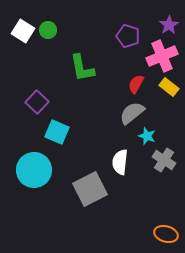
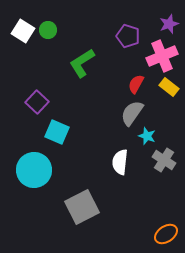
purple star: moved 1 px up; rotated 12 degrees clockwise
green L-shape: moved 5 px up; rotated 68 degrees clockwise
gray semicircle: rotated 16 degrees counterclockwise
gray square: moved 8 px left, 18 px down
orange ellipse: rotated 50 degrees counterclockwise
